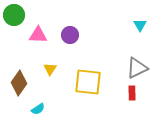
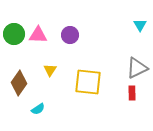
green circle: moved 19 px down
yellow triangle: moved 1 px down
